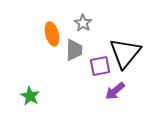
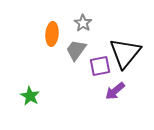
orange ellipse: rotated 20 degrees clockwise
gray trapezoid: moved 2 px right; rotated 145 degrees counterclockwise
